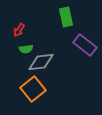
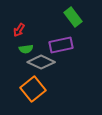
green rectangle: moved 7 px right; rotated 24 degrees counterclockwise
purple rectangle: moved 24 px left; rotated 50 degrees counterclockwise
gray diamond: rotated 32 degrees clockwise
